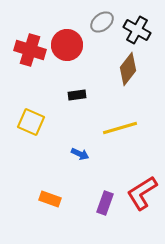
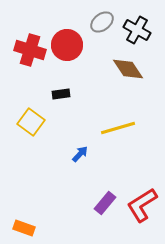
brown diamond: rotated 72 degrees counterclockwise
black rectangle: moved 16 px left, 1 px up
yellow square: rotated 12 degrees clockwise
yellow line: moved 2 px left
blue arrow: rotated 72 degrees counterclockwise
red L-shape: moved 12 px down
orange rectangle: moved 26 px left, 29 px down
purple rectangle: rotated 20 degrees clockwise
